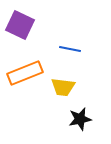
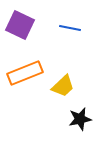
blue line: moved 21 px up
yellow trapezoid: moved 1 px up; rotated 50 degrees counterclockwise
